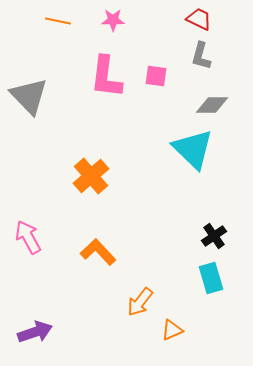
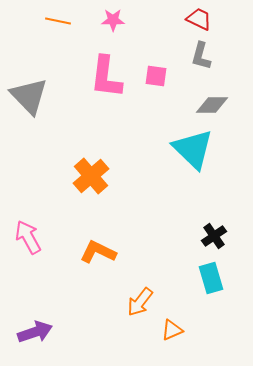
orange L-shape: rotated 21 degrees counterclockwise
